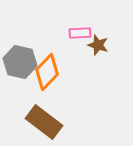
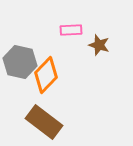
pink rectangle: moved 9 px left, 3 px up
brown star: moved 1 px right
orange diamond: moved 1 px left, 3 px down
